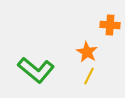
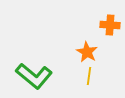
green L-shape: moved 2 px left, 6 px down
yellow line: rotated 18 degrees counterclockwise
